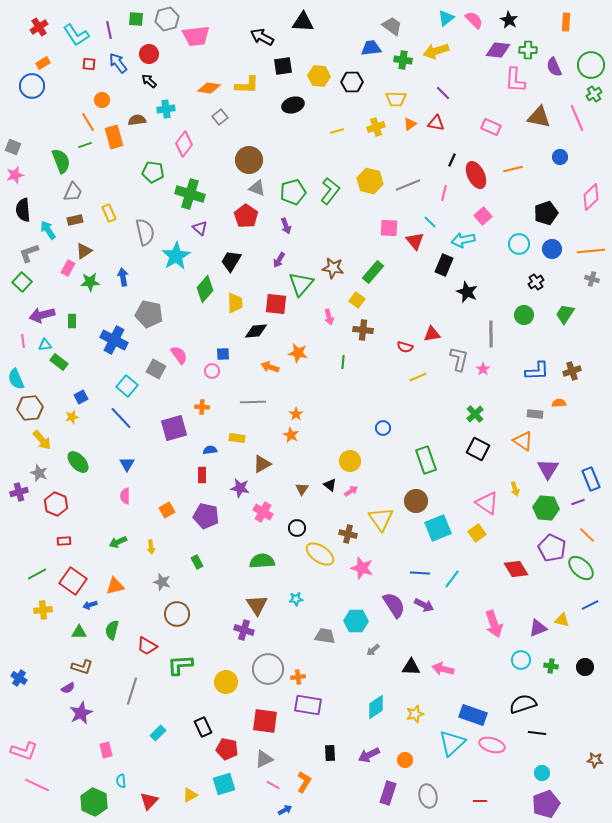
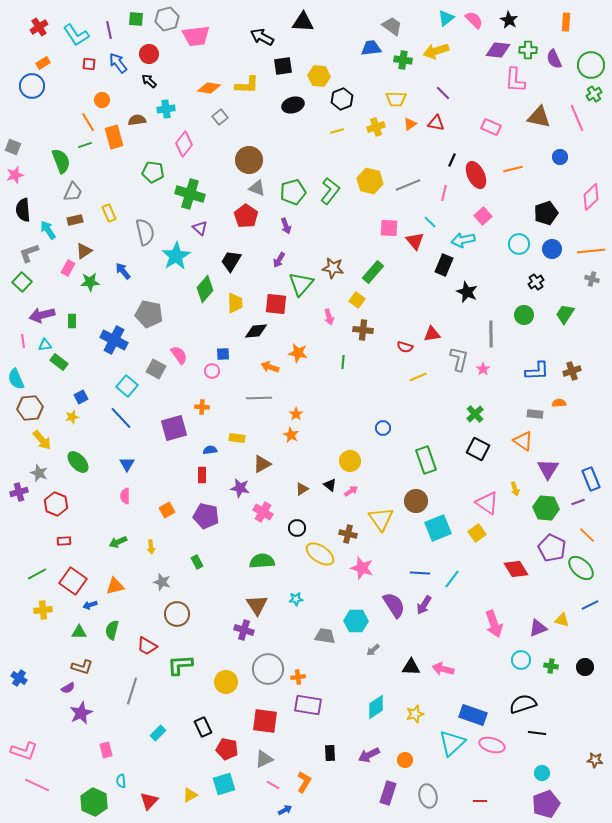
purple semicircle at (554, 67): moved 8 px up
black hexagon at (352, 82): moved 10 px left, 17 px down; rotated 20 degrees counterclockwise
blue arrow at (123, 277): moved 6 px up; rotated 30 degrees counterclockwise
gray line at (253, 402): moved 6 px right, 4 px up
brown triangle at (302, 489): rotated 24 degrees clockwise
purple arrow at (424, 605): rotated 96 degrees clockwise
